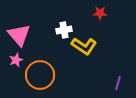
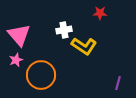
orange circle: moved 1 px right
